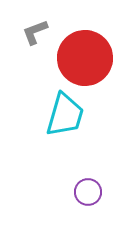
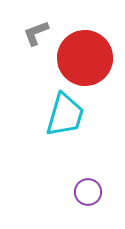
gray L-shape: moved 1 px right, 1 px down
